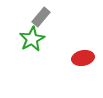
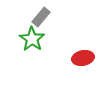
green star: rotated 10 degrees counterclockwise
